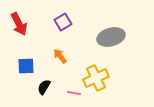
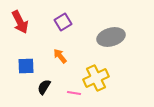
red arrow: moved 1 px right, 2 px up
